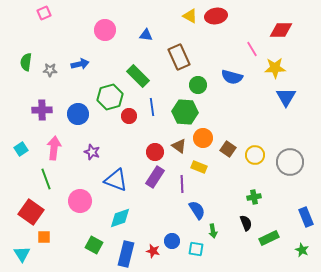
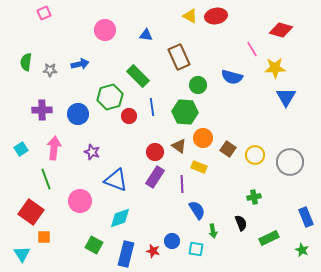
red diamond at (281, 30): rotated 15 degrees clockwise
black semicircle at (246, 223): moved 5 px left
